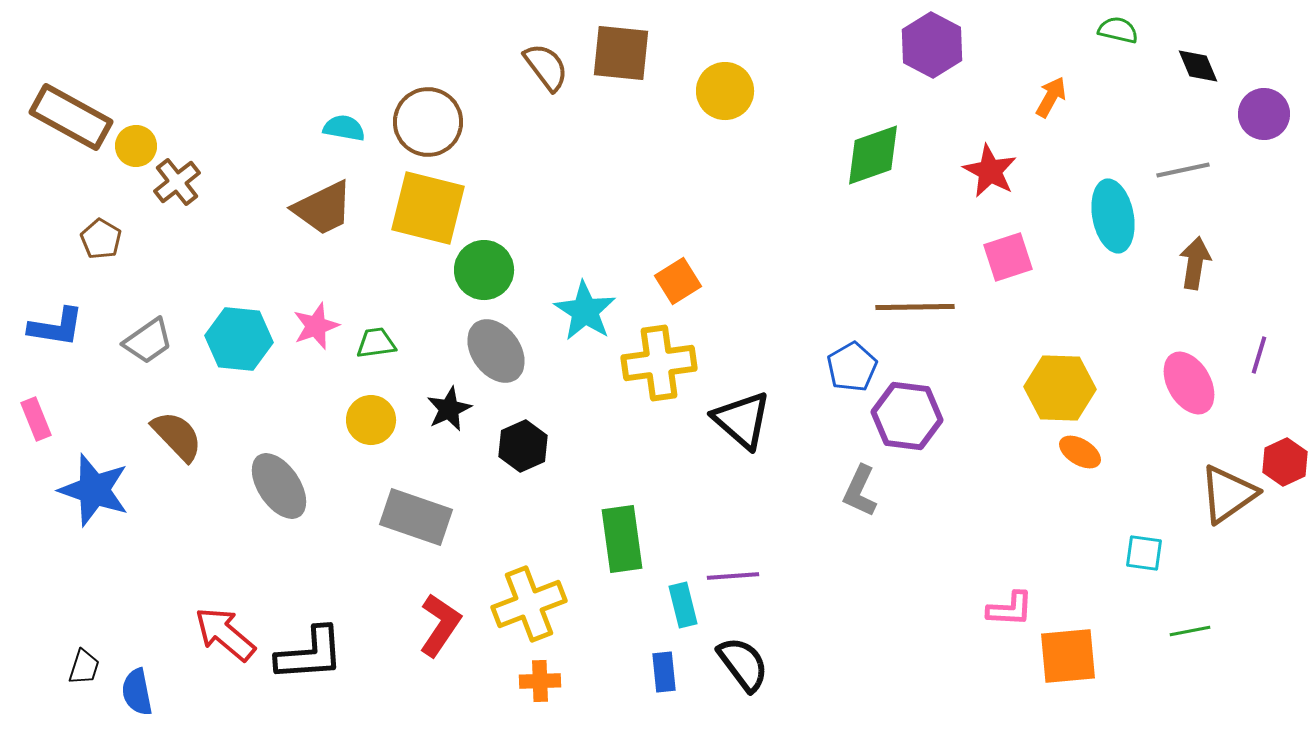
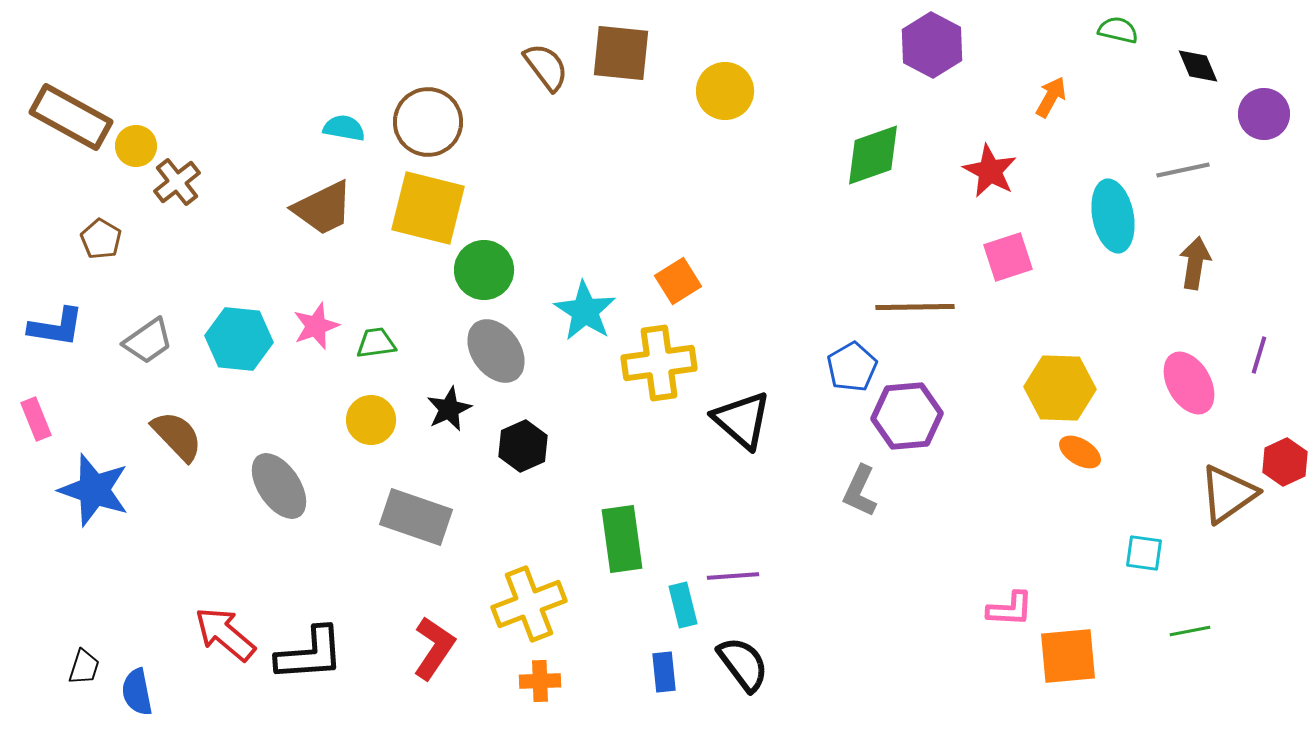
purple hexagon at (907, 416): rotated 12 degrees counterclockwise
red L-shape at (440, 625): moved 6 px left, 23 px down
